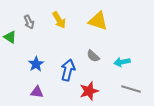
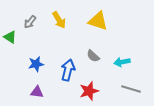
gray arrow: moved 1 px right; rotated 64 degrees clockwise
blue star: rotated 21 degrees clockwise
